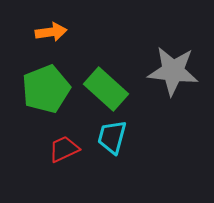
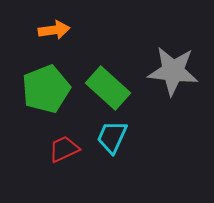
orange arrow: moved 3 px right, 2 px up
green rectangle: moved 2 px right, 1 px up
cyan trapezoid: rotated 9 degrees clockwise
